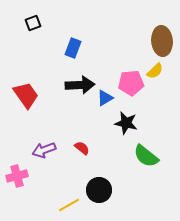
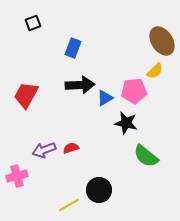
brown ellipse: rotated 28 degrees counterclockwise
pink pentagon: moved 3 px right, 8 px down
red trapezoid: rotated 116 degrees counterclockwise
red semicircle: moved 11 px left; rotated 56 degrees counterclockwise
